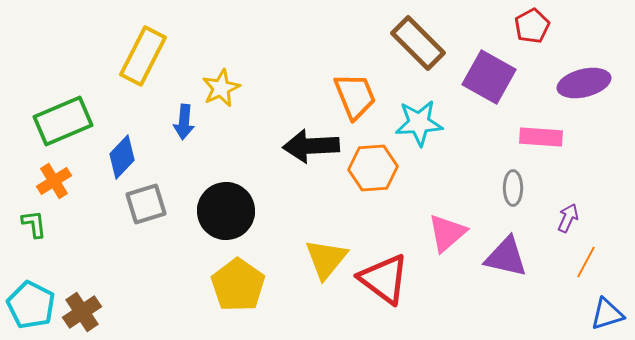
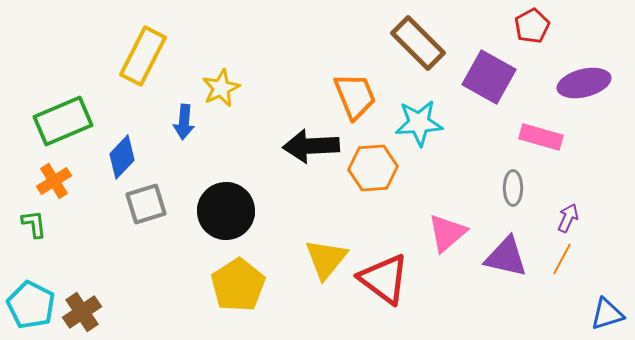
pink rectangle: rotated 12 degrees clockwise
orange line: moved 24 px left, 3 px up
yellow pentagon: rotated 4 degrees clockwise
